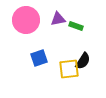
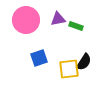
black semicircle: moved 1 px right, 1 px down
